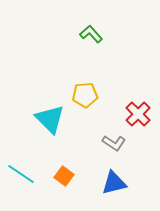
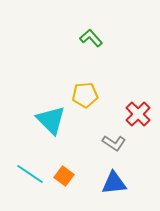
green L-shape: moved 4 px down
cyan triangle: moved 1 px right, 1 px down
cyan line: moved 9 px right
blue triangle: rotated 8 degrees clockwise
